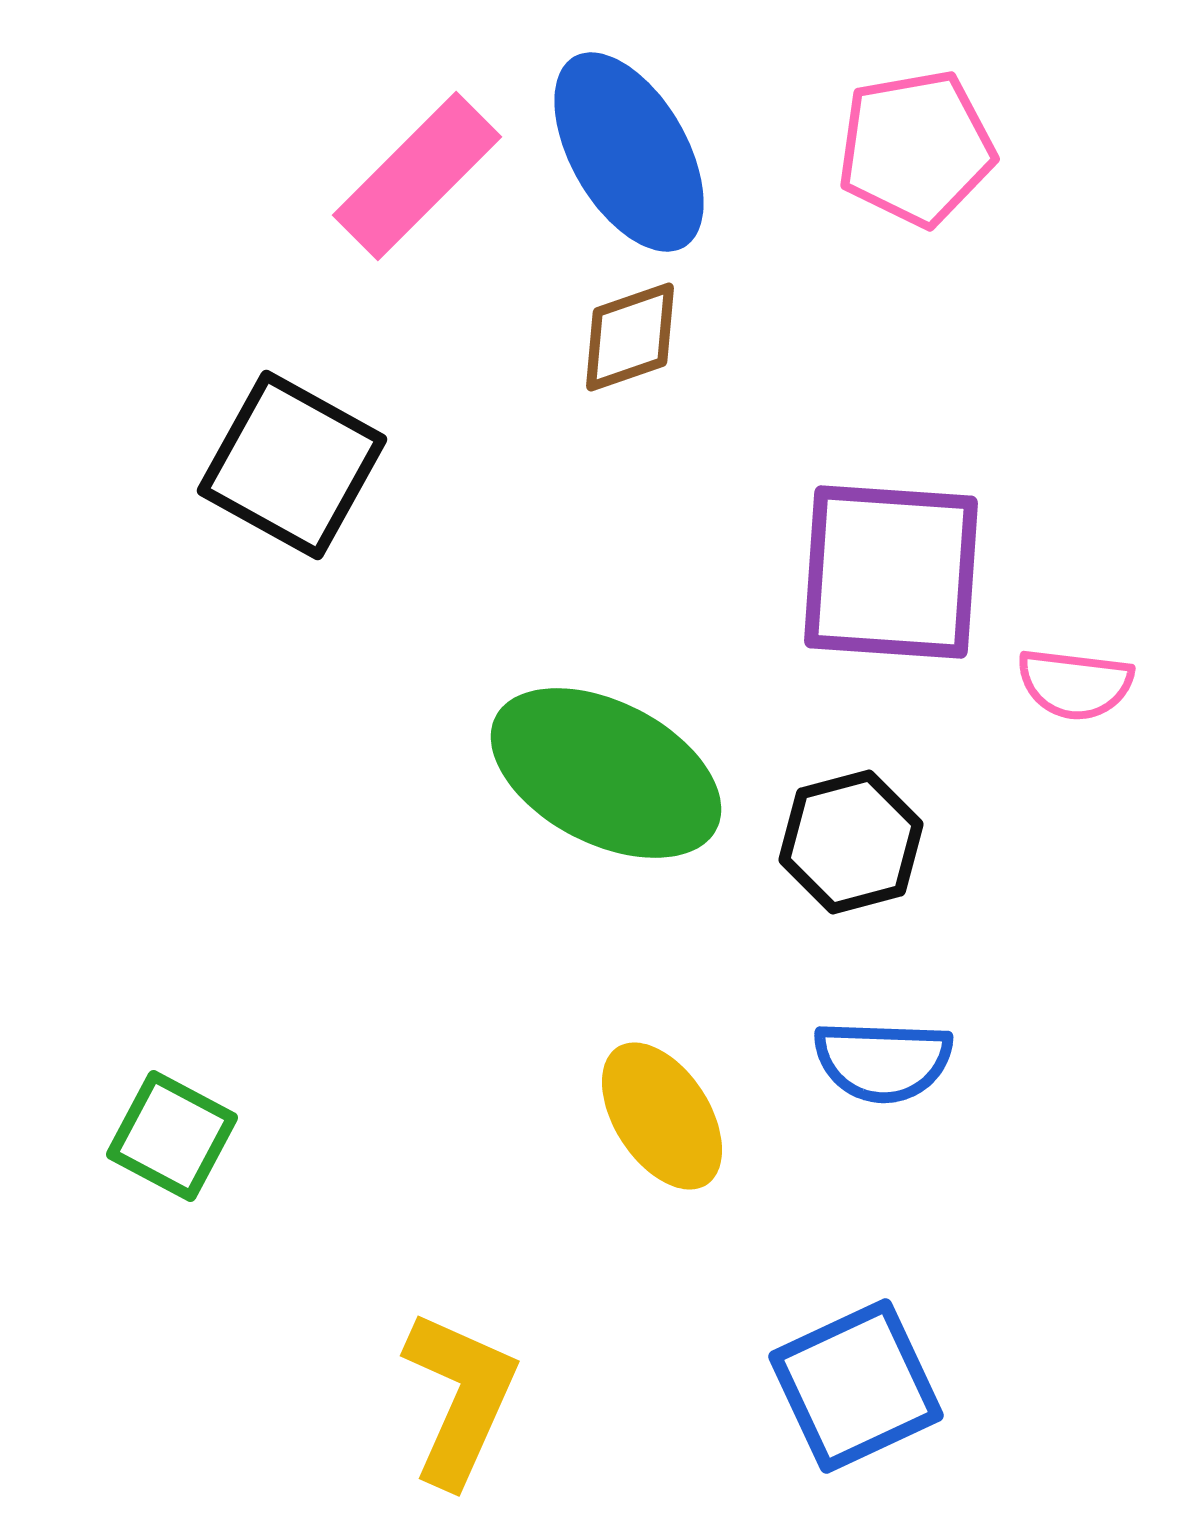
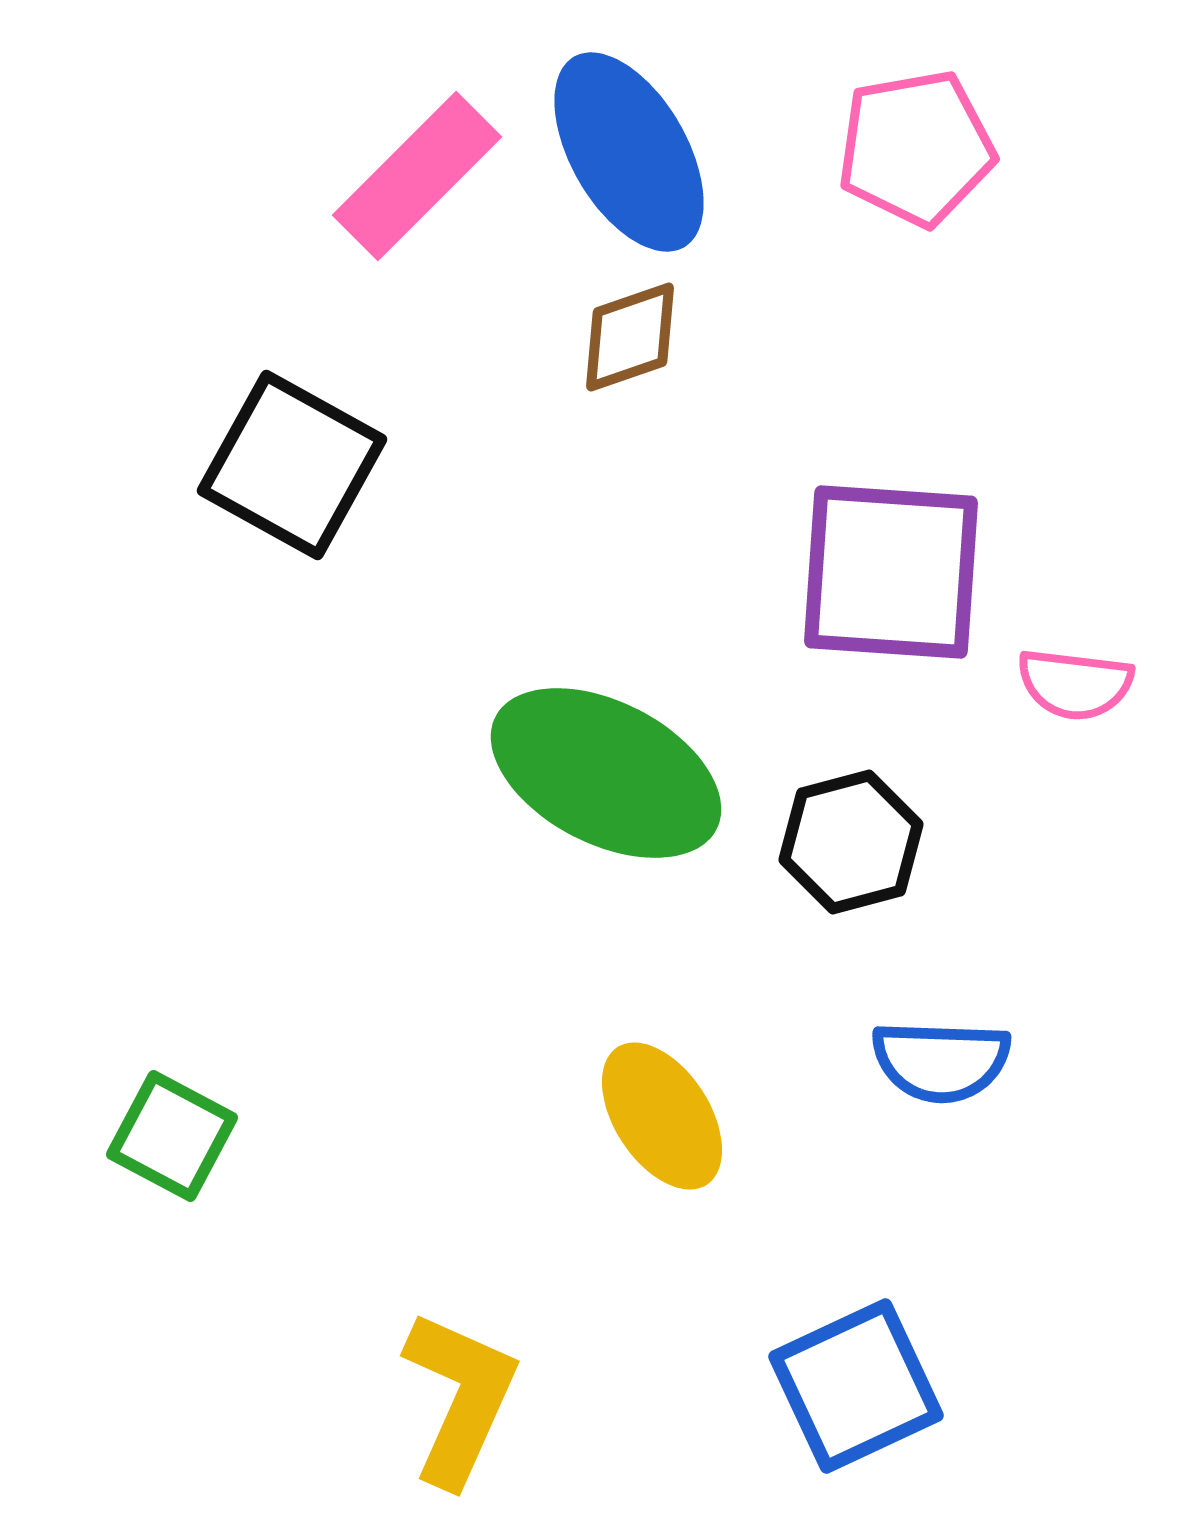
blue semicircle: moved 58 px right
